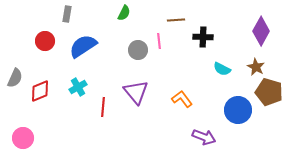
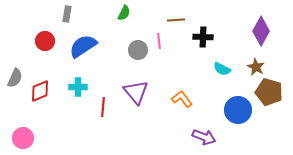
cyan cross: rotated 30 degrees clockwise
